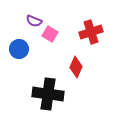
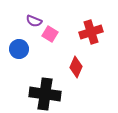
black cross: moved 3 px left
